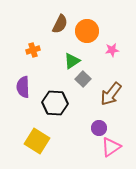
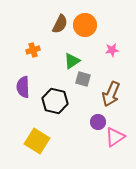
orange circle: moved 2 px left, 6 px up
gray square: rotated 28 degrees counterclockwise
brown arrow: rotated 15 degrees counterclockwise
black hexagon: moved 2 px up; rotated 10 degrees clockwise
purple circle: moved 1 px left, 6 px up
pink triangle: moved 4 px right, 10 px up
